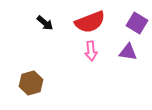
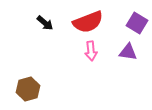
red semicircle: moved 2 px left
brown hexagon: moved 3 px left, 6 px down
